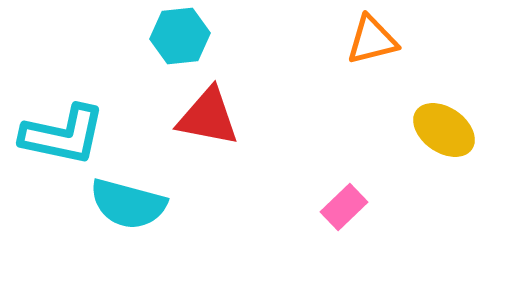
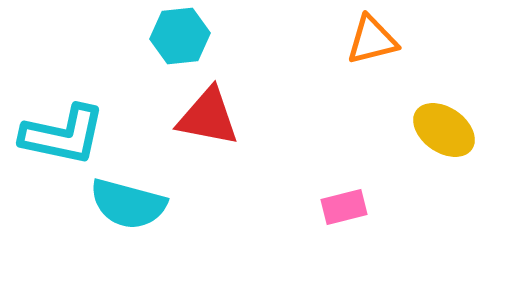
pink rectangle: rotated 30 degrees clockwise
